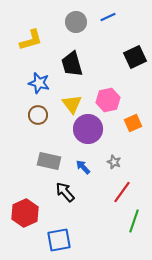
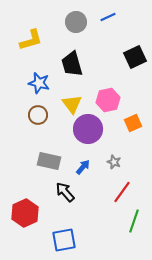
blue arrow: rotated 84 degrees clockwise
blue square: moved 5 px right
